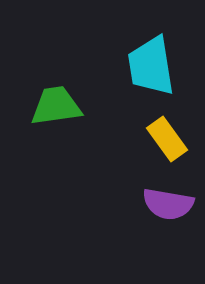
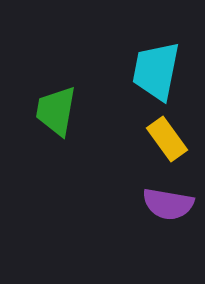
cyan trapezoid: moved 5 px right, 5 px down; rotated 20 degrees clockwise
green trapezoid: moved 5 px down; rotated 72 degrees counterclockwise
